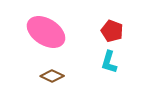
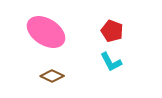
cyan L-shape: moved 2 px right; rotated 45 degrees counterclockwise
